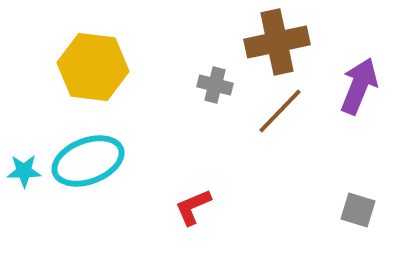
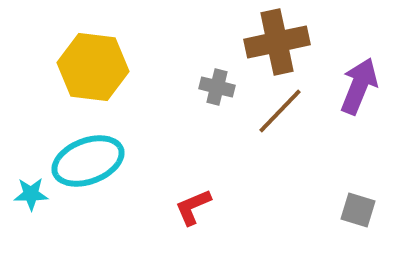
gray cross: moved 2 px right, 2 px down
cyan star: moved 7 px right, 23 px down
